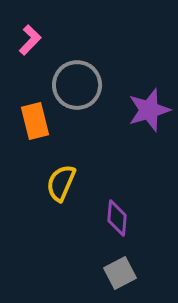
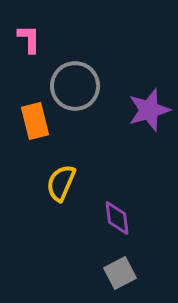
pink L-shape: moved 1 px left, 1 px up; rotated 44 degrees counterclockwise
gray circle: moved 2 px left, 1 px down
purple diamond: rotated 12 degrees counterclockwise
